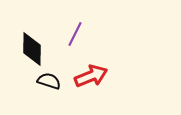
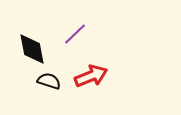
purple line: rotated 20 degrees clockwise
black diamond: rotated 12 degrees counterclockwise
